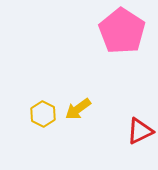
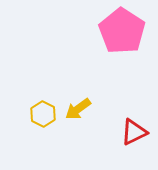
red triangle: moved 6 px left, 1 px down
